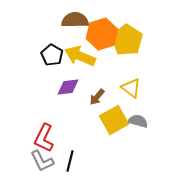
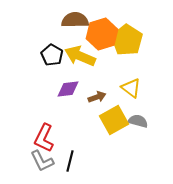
purple diamond: moved 2 px down
brown arrow: rotated 150 degrees counterclockwise
